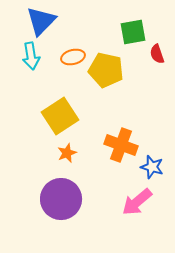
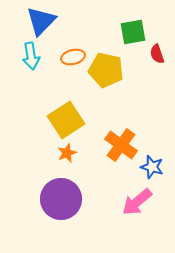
yellow square: moved 6 px right, 4 px down
orange cross: rotated 16 degrees clockwise
